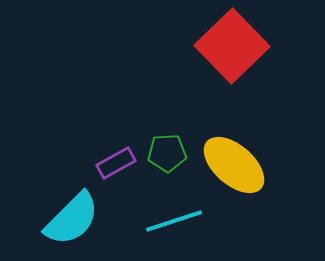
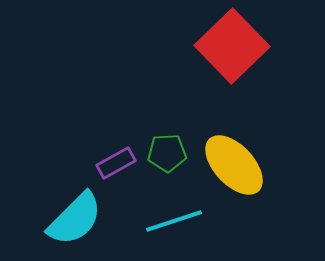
yellow ellipse: rotated 6 degrees clockwise
cyan semicircle: moved 3 px right
